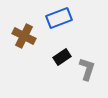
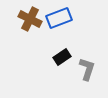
brown cross: moved 6 px right, 17 px up
